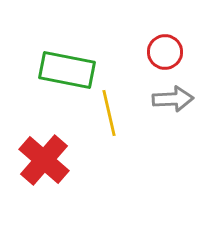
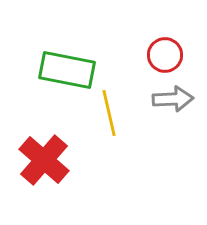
red circle: moved 3 px down
